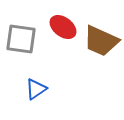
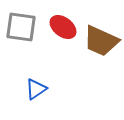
gray square: moved 12 px up
